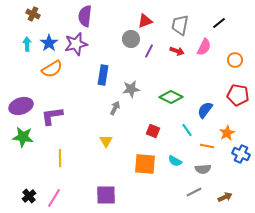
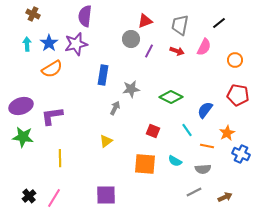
yellow triangle: rotated 24 degrees clockwise
